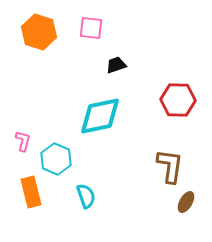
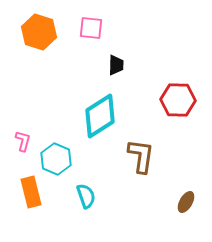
black trapezoid: rotated 110 degrees clockwise
cyan diamond: rotated 21 degrees counterclockwise
brown L-shape: moved 29 px left, 10 px up
